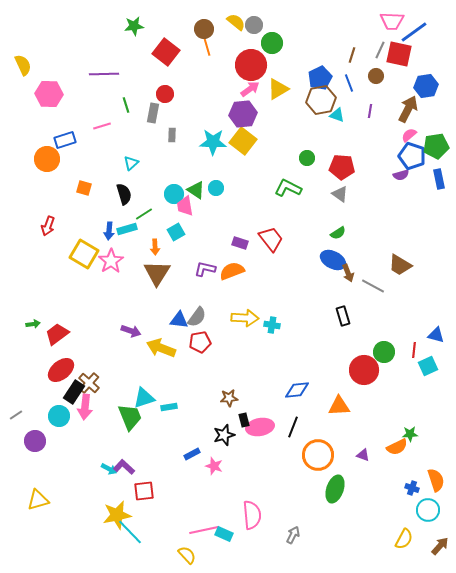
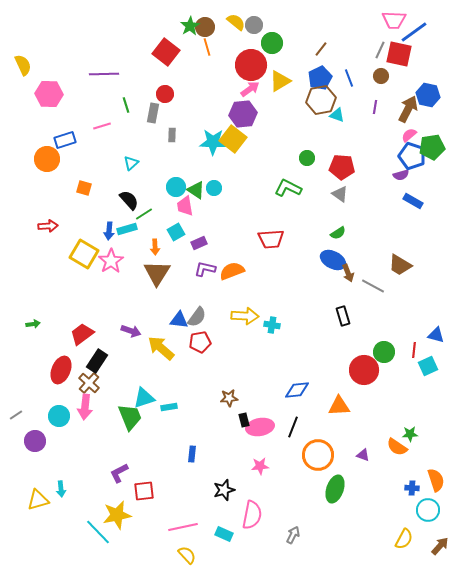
pink trapezoid at (392, 21): moved 2 px right, 1 px up
green star at (134, 26): moved 56 px right; rotated 24 degrees counterclockwise
brown circle at (204, 29): moved 1 px right, 2 px up
brown line at (352, 55): moved 31 px left, 6 px up; rotated 21 degrees clockwise
brown circle at (376, 76): moved 5 px right
blue line at (349, 83): moved 5 px up
blue hexagon at (426, 86): moved 2 px right, 9 px down; rotated 20 degrees clockwise
yellow triangle at (278, 89): moved 2 px right, 8 px up
purple line at (370, 111): moved 5 px right, 4 px up
yellow square at (243, 141): moved 10 px left, 2 px up
green pentagon at (436, 146): moved 4 px left, 1 px down
blue rectangle at (439, 179): moved 26 px left, 22 px down; rotated 48 degrees counterclockwise
cyan circle at (216, 188): moved 2 px left
black semicircle at (124, 194): moved 5 px right, 6 px down; rotated 25 degrees counterclockwise
cyan circle at (174, 194): moved 2 px right, 7 px up
red arrow at (48, 226): rotated 114 degrees counterclockwise
red trapezoid at (271, 239): rotated 124 degrees clockwise
purple rectangle at (240, 243): moved 41 px left; rotated 42 degrees counterclockwise
yellow arrow at (245, 318): moved 2 px up
red trapezoid at (57, 334): moved 25 px right
yellow arrow at (161, 348): rotated 20 degrees clockwise
red ellipse at (61, 370): rotated 28 degrees counterclockwise
black rectangle at (74, 392): moved 23 px right, 31 px up
black star at (224, 435): moved 55 px down
orange semicircle at (397, 447): rotated 60 degrees clockwise
blue rectangle at (192, 454): rotated 56 degrees counterclockwise
pink star at (214, 466): moved 46 px right; rotated 24 degrees counterclockwise
purple L-shape at (124, 467): moved 5 px left, 6 px down; rotated 70 degrees counterclockwise
cyan arrow at (109, 469): moved 48 px left, 20 px down; rotated 56 degrees clockwise
blue cross at (412, 488): rotated 16 degrees counterclockwise
pink semicircle at (252, 515): rotated 16 degrees clockwise
pink line at (204, 530): moved 21 px left, 3 px up
cyan line at (130, 532): moved 32 px left
